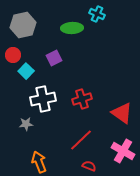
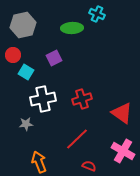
cyan square: moved 1 px down; rotated 14 degrees counterclockwise
red line: moved 4 px left, 1 px up
